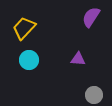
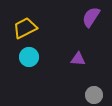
yellow trapezoid: moved 1 px right; rotated 20 degrees clockwise
cyan circle: moved 3 px up
